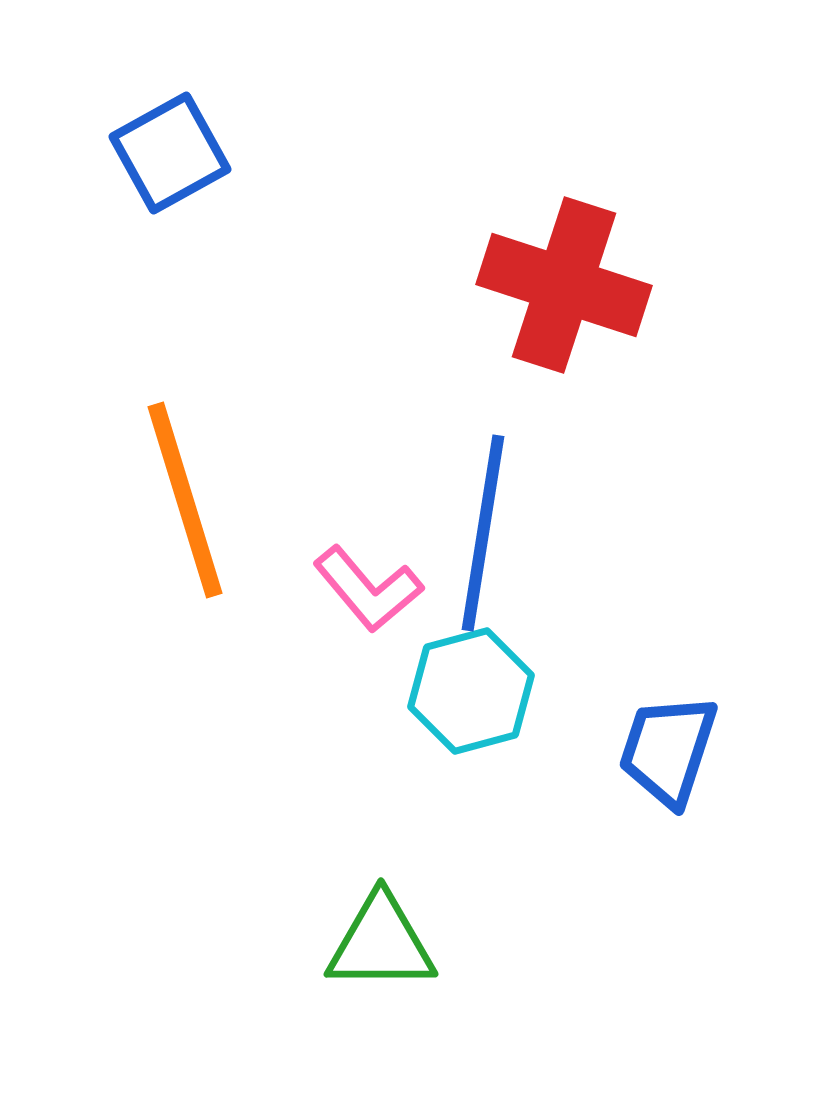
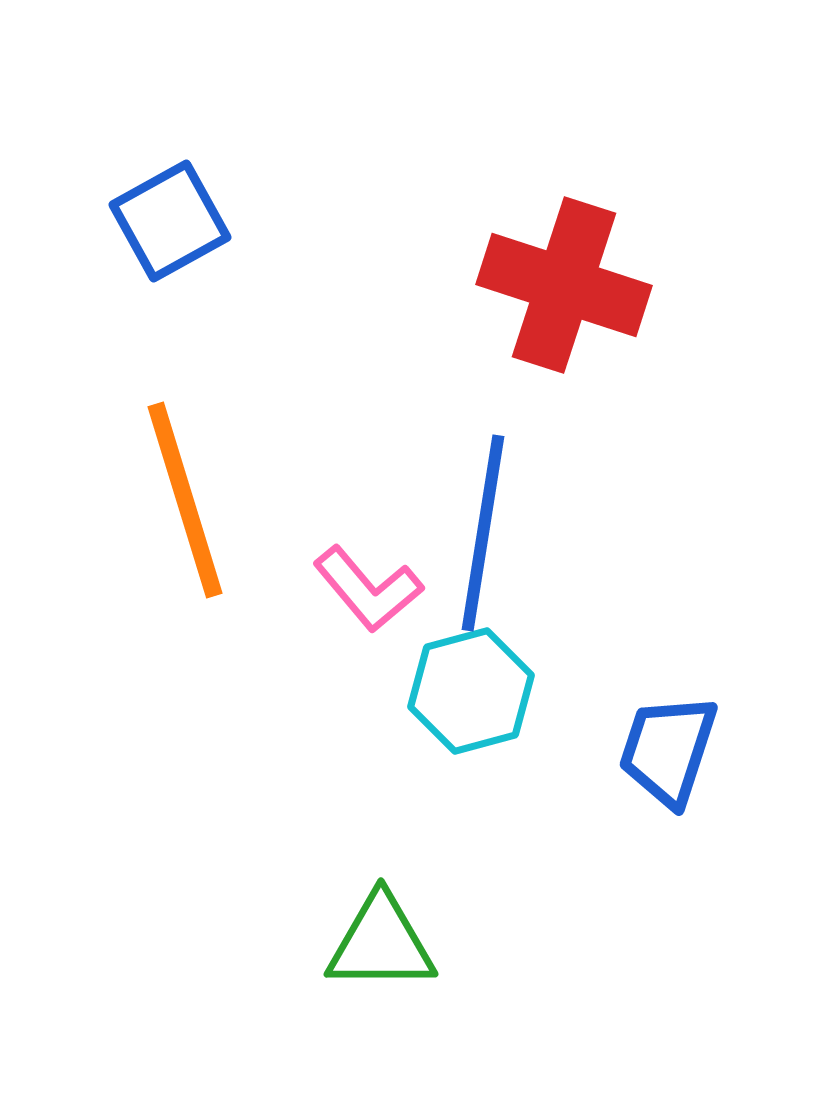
blue square: moved 68 px down
